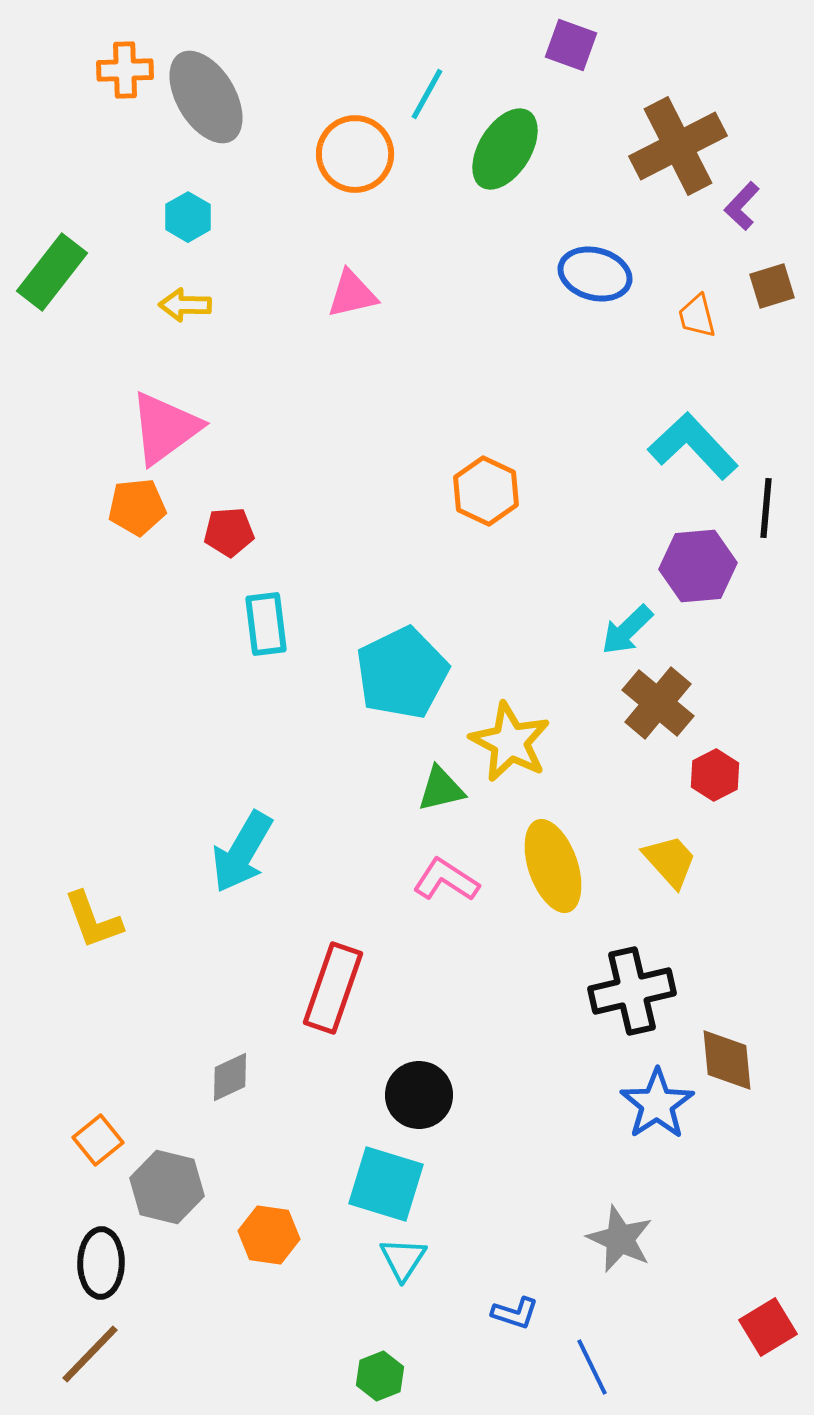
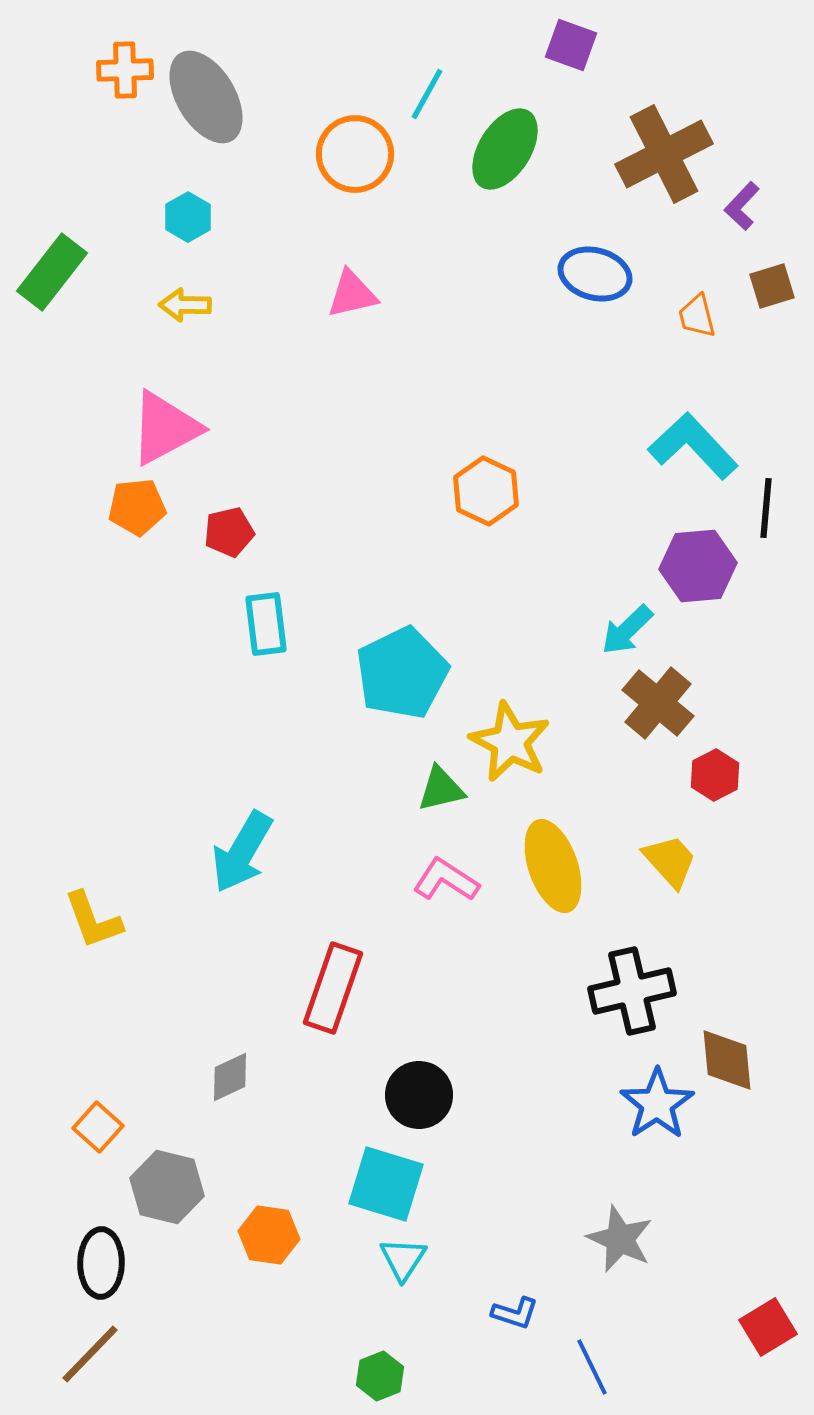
brown cross at (678, 146): moved 14 px left, 8 px down
pink triangle at (165, 428): rotated 8 degrees clockwise
red pentagon at (229, 532): rotated 9 degrees counterclockwise
orange square at (98, 1140): moved 13 px up; rotated 9 degrees counterclockwise
